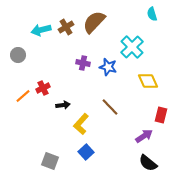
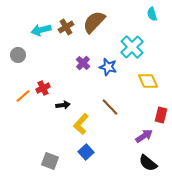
purple cross: rotated 32 degrees clockwise
